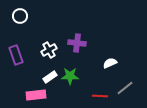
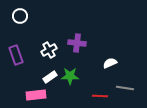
gray line: rotated 48 degrees clockwise
